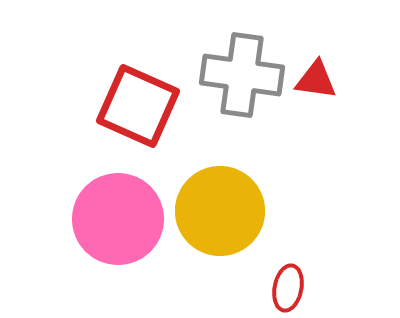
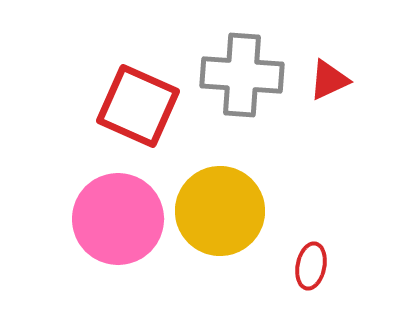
gray cross: rotated 4 degrees counterclockwise
red triangle: moved 13 px right; rotated 33 degrees counterclockwise
red ellipse: moved 23 px right, 22 px up
